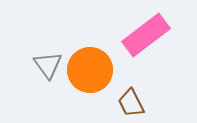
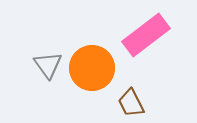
orange circle: moved 2 px right, 2 px up
